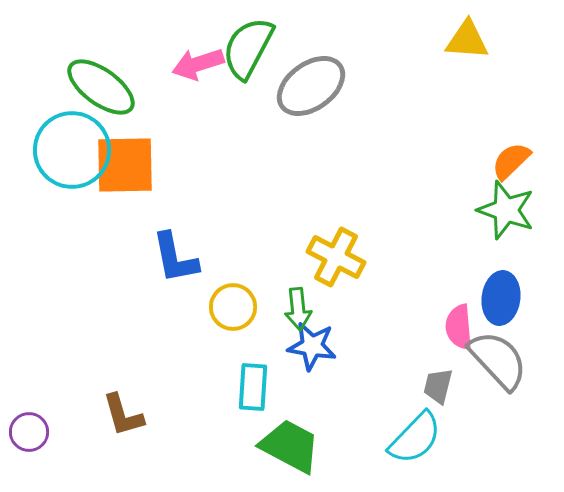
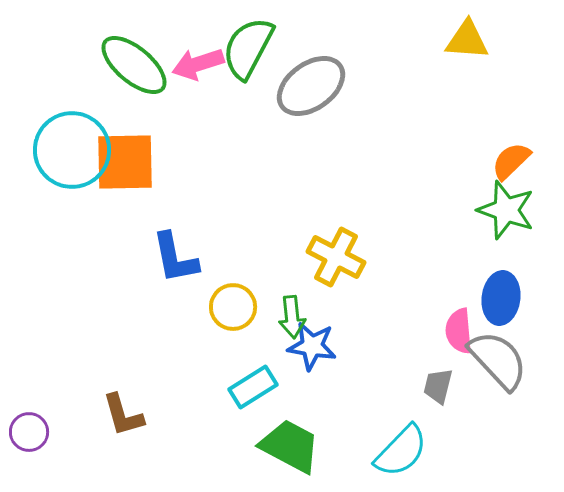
green ellipse: moved 33 px right, 22 px up; rotated 4 degrees clockwise
orange square: moved 3 px up
green arrow: moved 6 px left, 8 px down
pink semicircle: moved 4 px down
cyan rectangle: rotated 54 degrees clockwise
cyan semicircle: moved 14 px left, 13 px down
